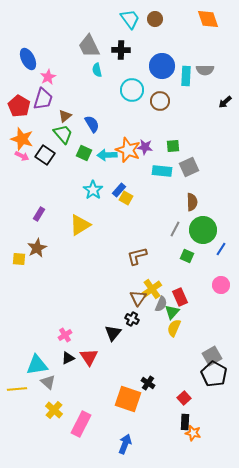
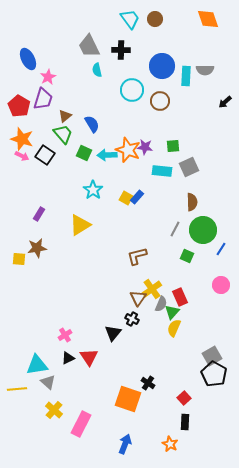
blue rectangle at (119, 190): moved 18 px right, 7 px down
brown star at (37, 248): rotated 18 degrees clockwise
orange star at (193, 433): moved 23 px left, 11 px down; rotated 14 degrees clockwise
